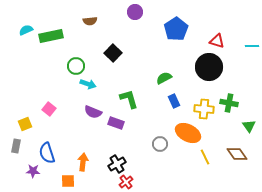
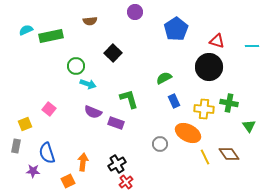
brown diamond: moved 8 px left
orange square: rotated 24 degrees counterclockwise
